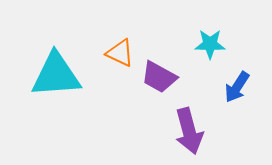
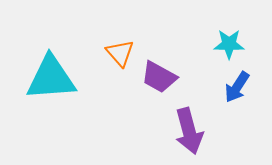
cyan star: moved 19 px right
orange triangle: rotated 24 degrees clockwise
cyan triangle: moved 5 px left, 3 px down
